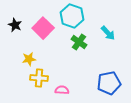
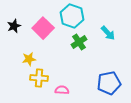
black star: moved 1 px left, 1 px down; rotated 24 degrees clockwise
green cross: rotated 21 degrees clockwise
